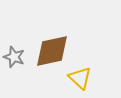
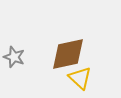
brown diamond: moved 16 px right, 3 px down
